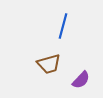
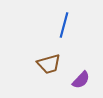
blue line: moved 1 px right, 1 px up
